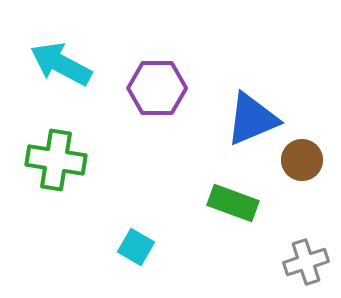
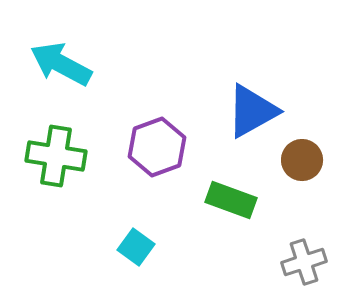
purple hexagon: moved 59 px down; rotated 20 degrees counterclockwise
blue triangle: moved 8 px up; rotated 6 degrees counterclockwise
green cross: moved 4 px up
green rectangle: moved 2 px left, 3 px up
cyan square: rotated 6 degrees clockwise
gray cross: moved 2 px left
